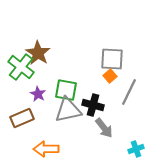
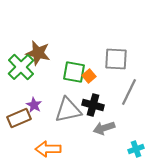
brown star: rotated 20 degrees counterclockwise
gray square: moved 4 px right
green cross: rotated 8 degrees clockwise
orange square: moved 21 px left
green square: moved 8 px right, 18 px up
purple star: moved 4 px left, 11 px down
brown rectangle: moved 3 px left
gray arrow: rotated 110 degrees clockwise
orange arrow: moved 2 px right
